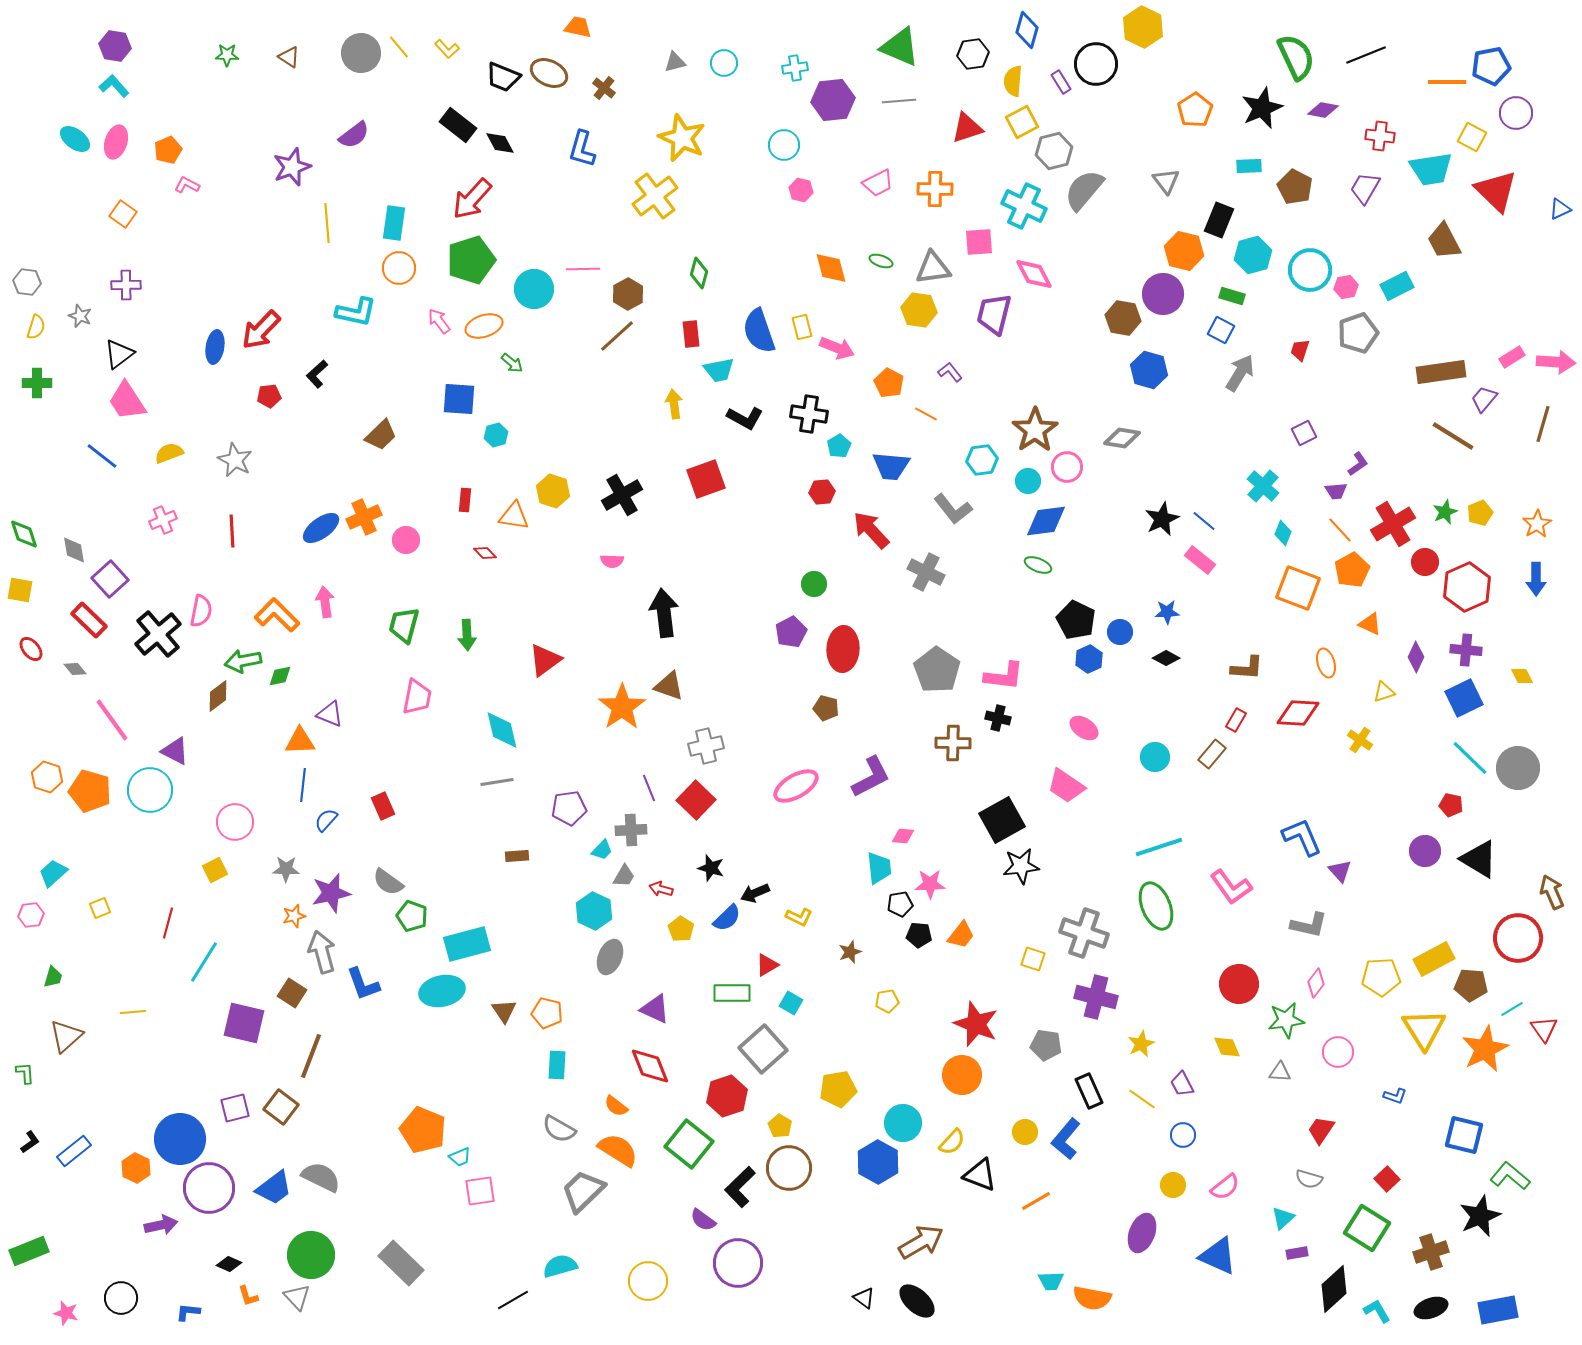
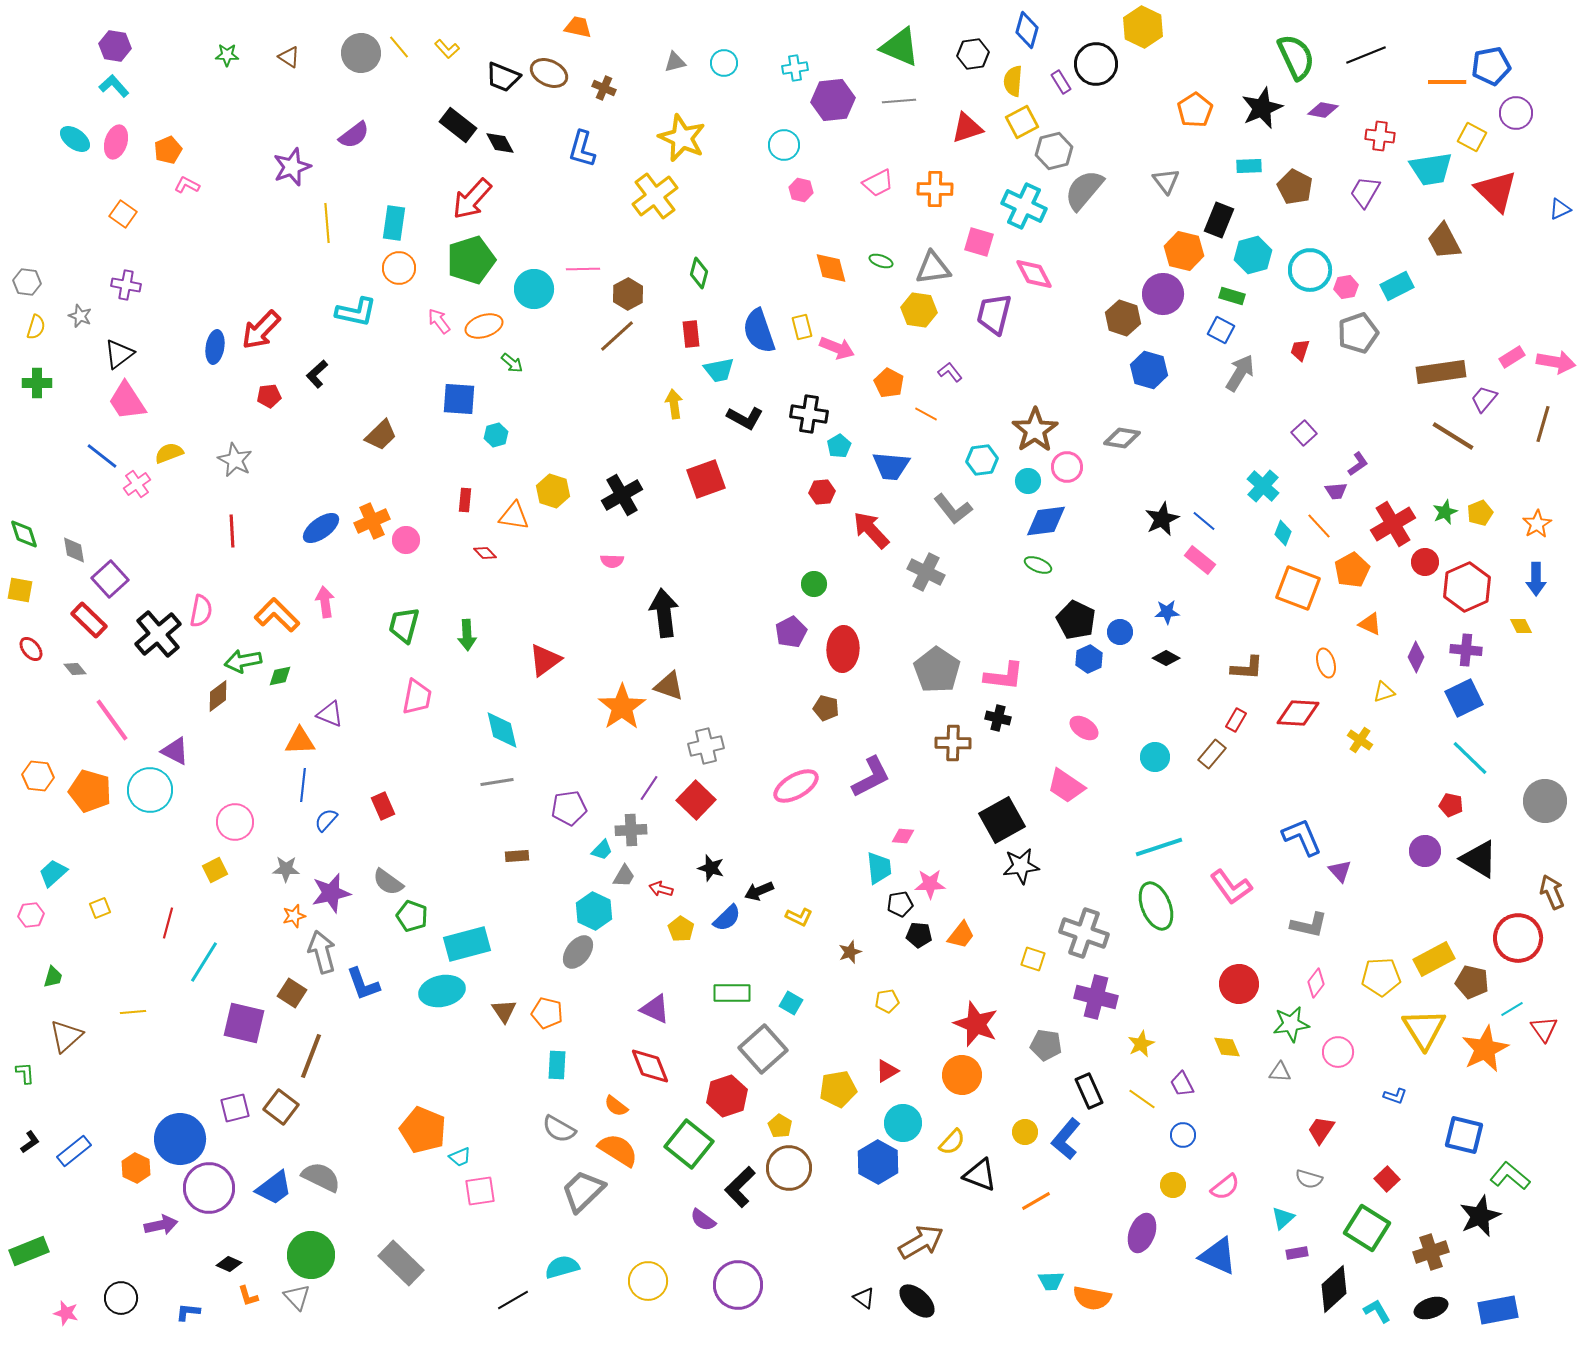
brown cross at (604, 88): rotated 15 degrees counterclockwise
purple trapezoid at (1365, 188): moved 4 px down
pink square at (979, 242): rotated 20 degrees clockwise
purple cross at (126, 285): rotated 12 degrees clockwise
brown hexagon at (1123, 318): rotated 8 degrees clockwise
pink arrow at (1556, 362): rotated 6 degrees clockwise
purple square at (1304, 433): rotated 15 degrees counterclockwise
orange cross at (364, 517): moved 8 px right, 4 px down
pink cross at (163, 520): moved 26 px left, 36 px up; rotated 12 degrees counterclockwise
orange line at (1340, 530): moved 21 px left, 4 px up
yellow diamond at (1522, 676): moved 1 px left, 50 px up
gray circle at (1518, 768): moved 27 px right, 33 px down
orange hexagon at (47, 777): moved 9 px left, 1 px up; rotated 12 degrees counterclockwise
purple line at (649, 788): rotated 56 degrees clockwise
black arrow at (755, 893): moved 4 px right, 2 px up
gray ellipse at (610, 957): moved 32 px left, 5 px up; rotated 16 degrees clockwise
red triangle at (767, 965): moved 120 px right, 106 px down
brown pentagon at (1471, 985): moved 1 px right, 3 px up; rotated 8 degrees clockwise
green star at (1286, 1020): moved 5 px right, 4 px down
purple circle at (738, 1263): moved 22 px down
cyan semicircle at (560, 1266): moved 2 px right, 1 px down
